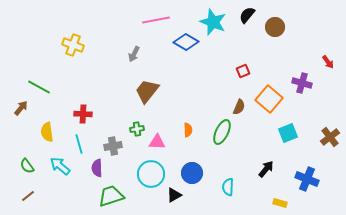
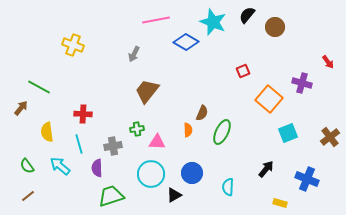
brown semicircle: moved 37 px left, 6 px down
